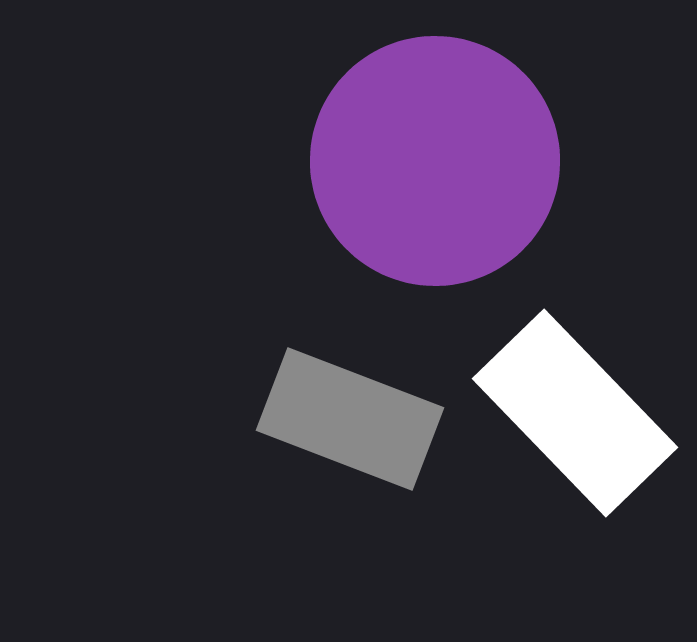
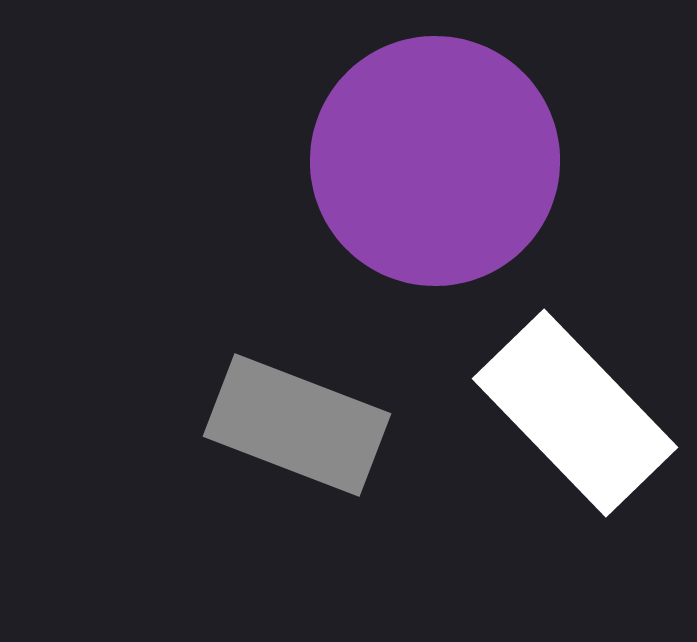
gray rectangle: moved 53 px left, 6 px down
